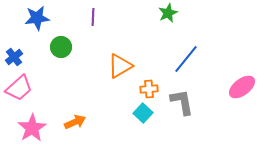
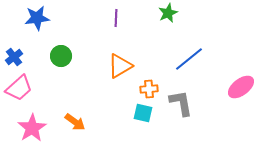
purple line: moved 23 px right, 1 px down
green circle: moved 9 px down
blue line: moved 3 px right; rotated 12 degrees clockwise
pink ellipse: moved 1 px left
gray L-shape: moved 1 px left, 1 px down
cyan square: rotated 30 degrees counterclockwise
orange arrow: rotated 60 degrees clockwise
